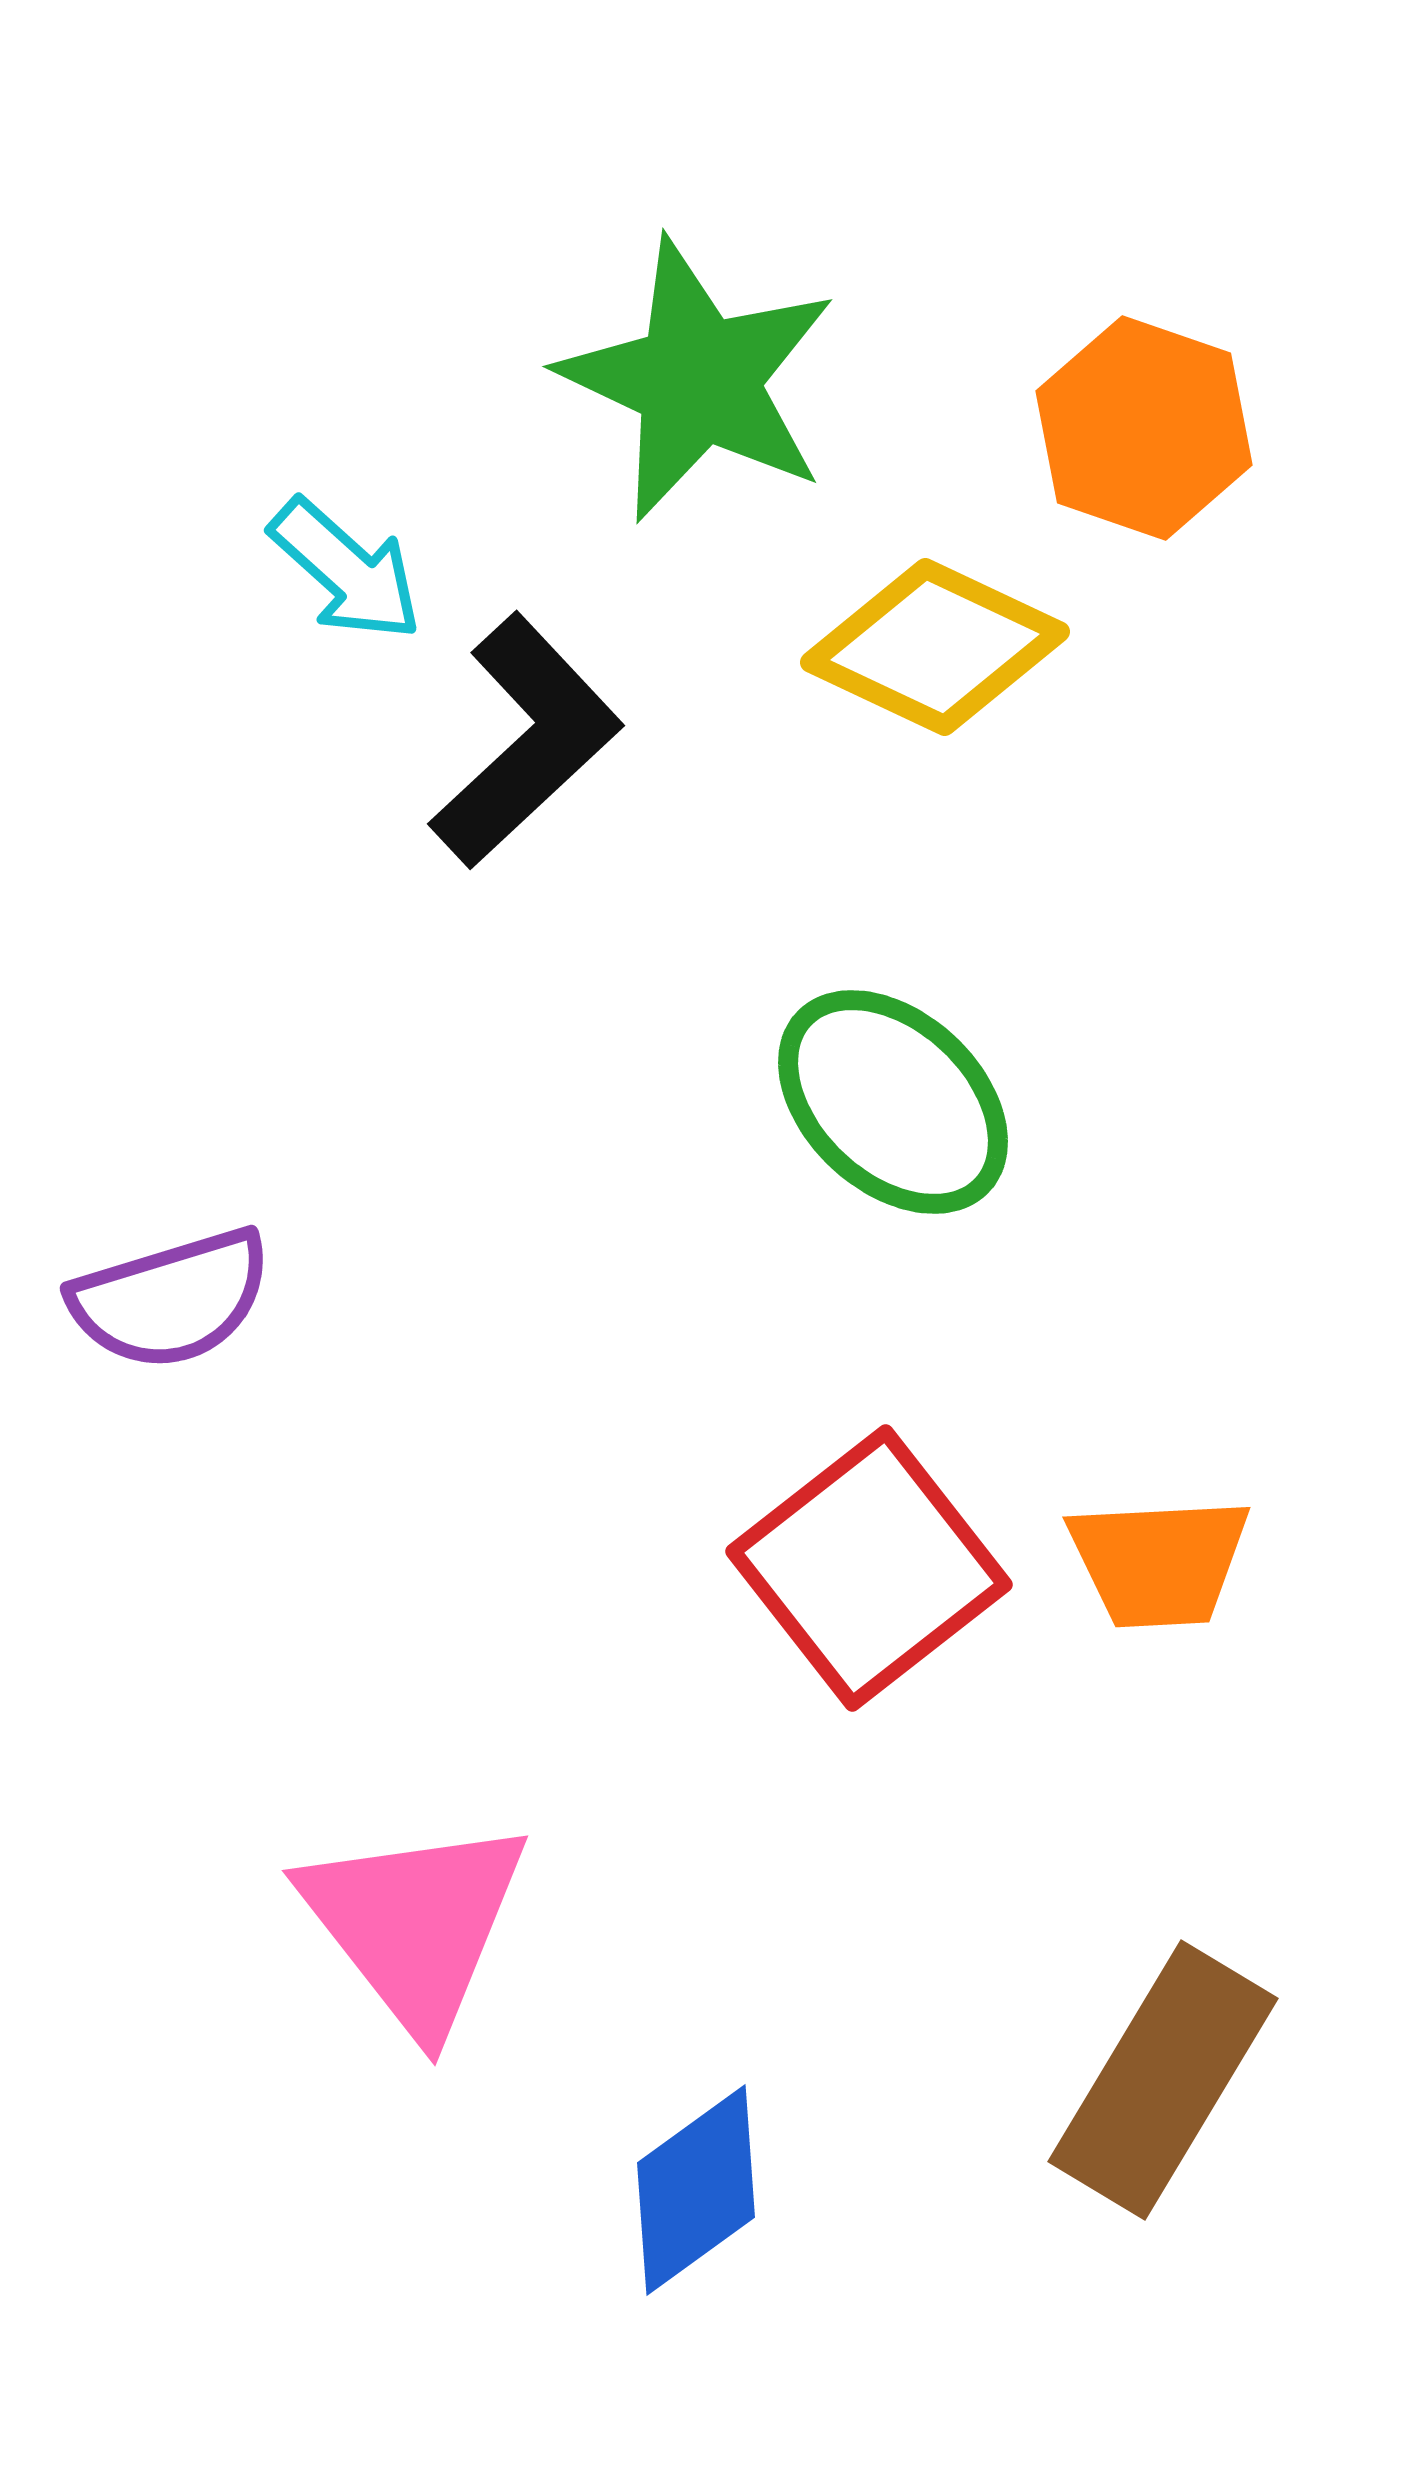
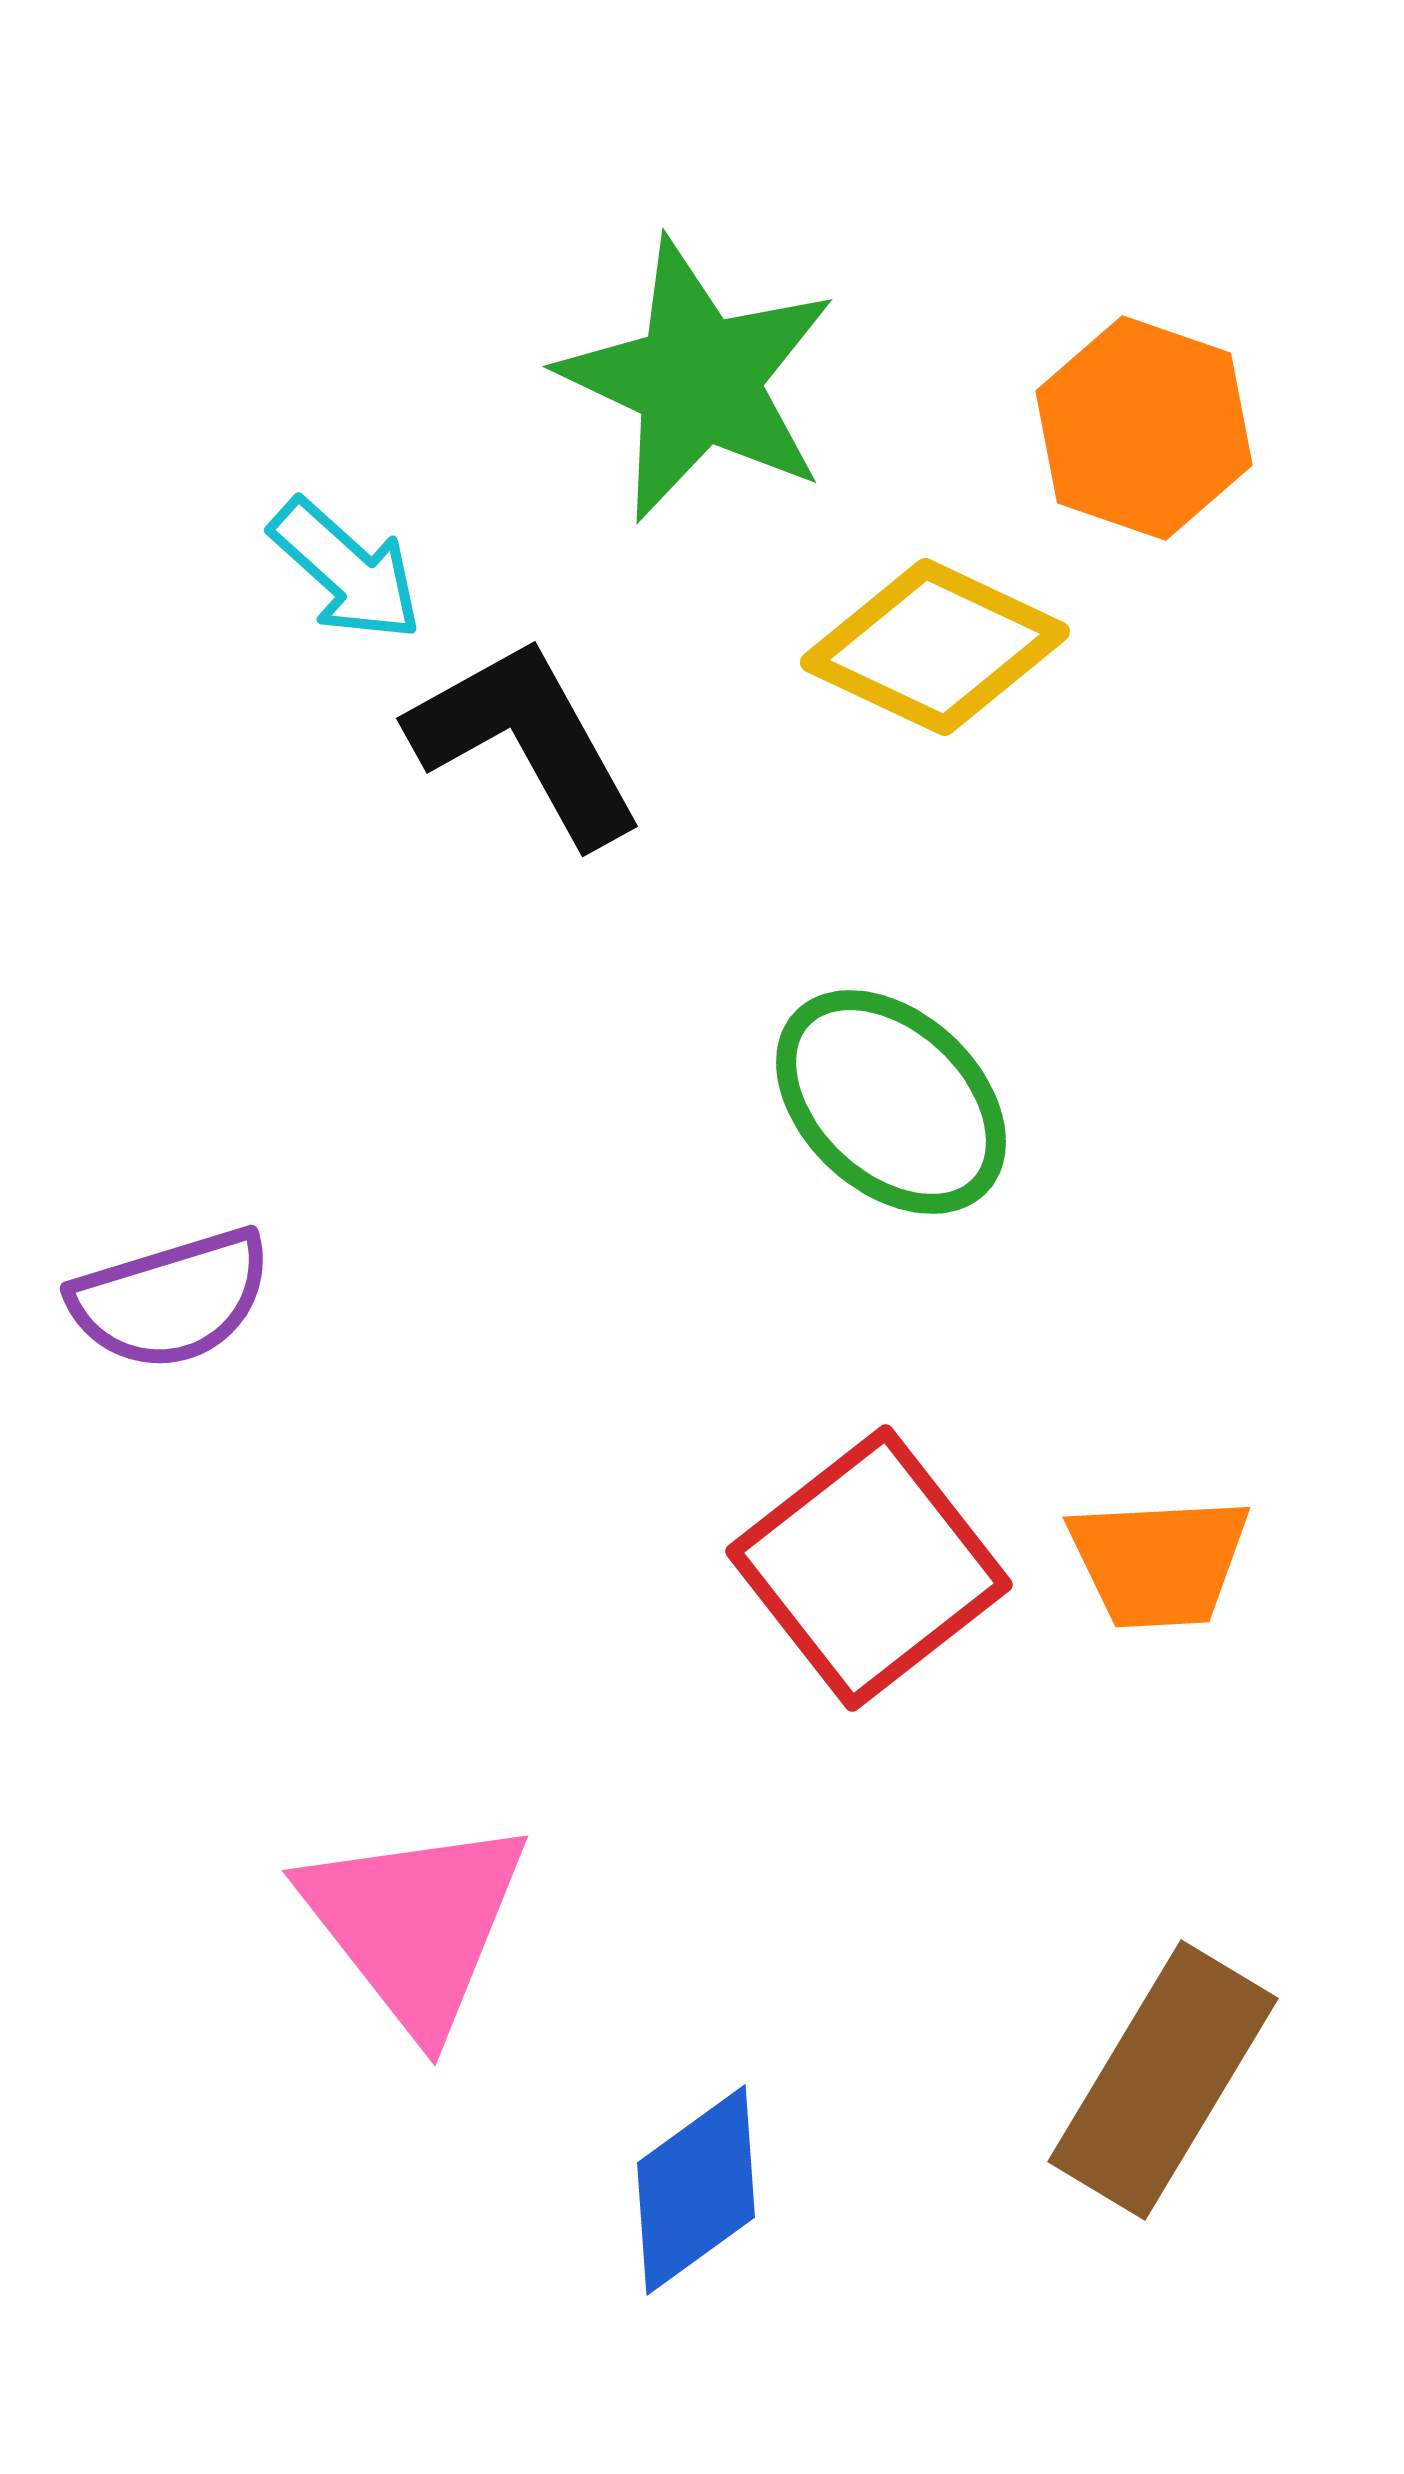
black L-shape: rotated 76 degrees counterclockwise
green ellipse: moved 2 px left
